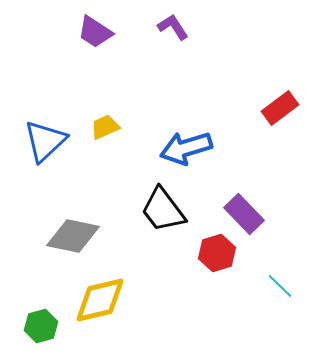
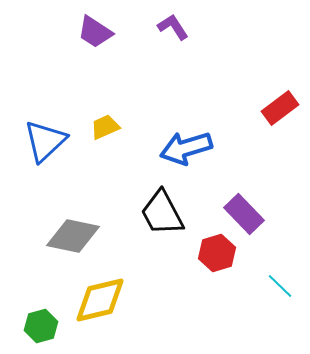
black trapezoid: moved 1 px left, 3 px down; rotated 9 degrees clockwise
